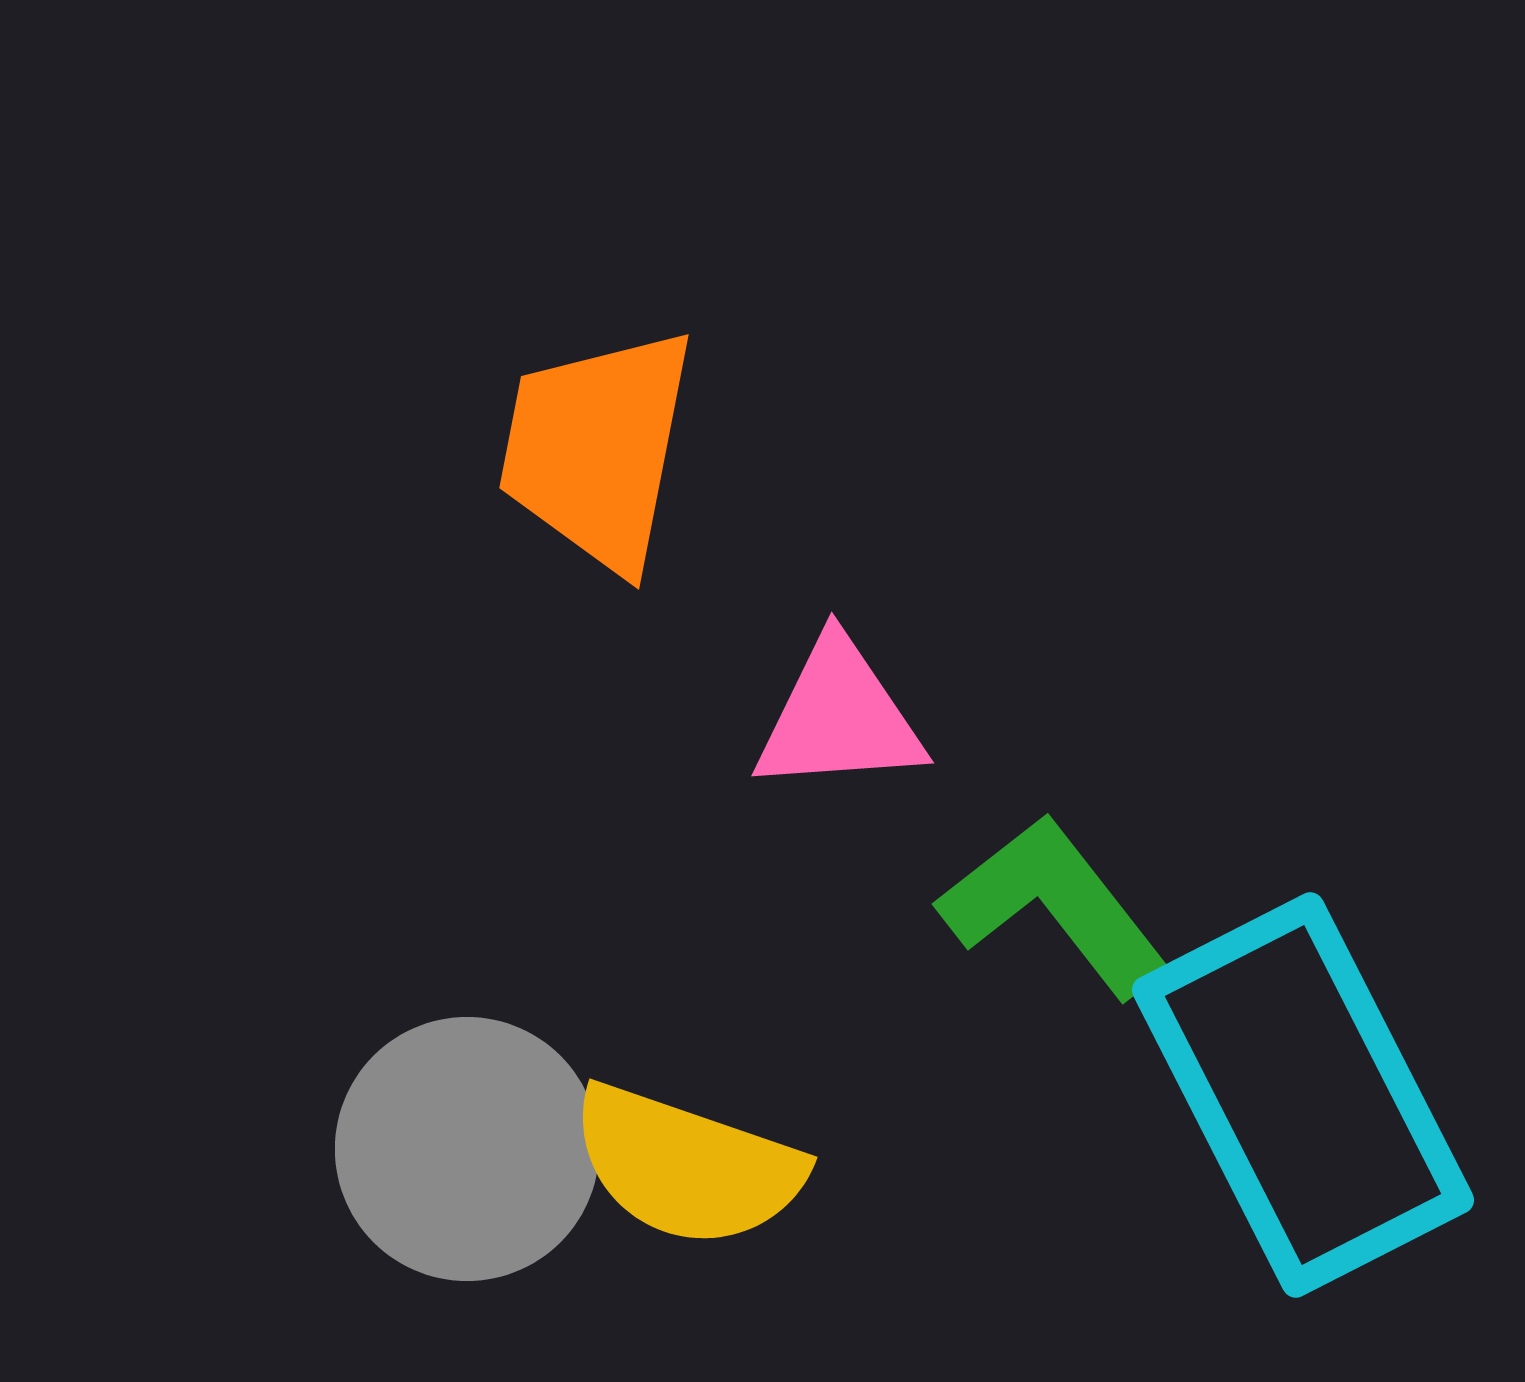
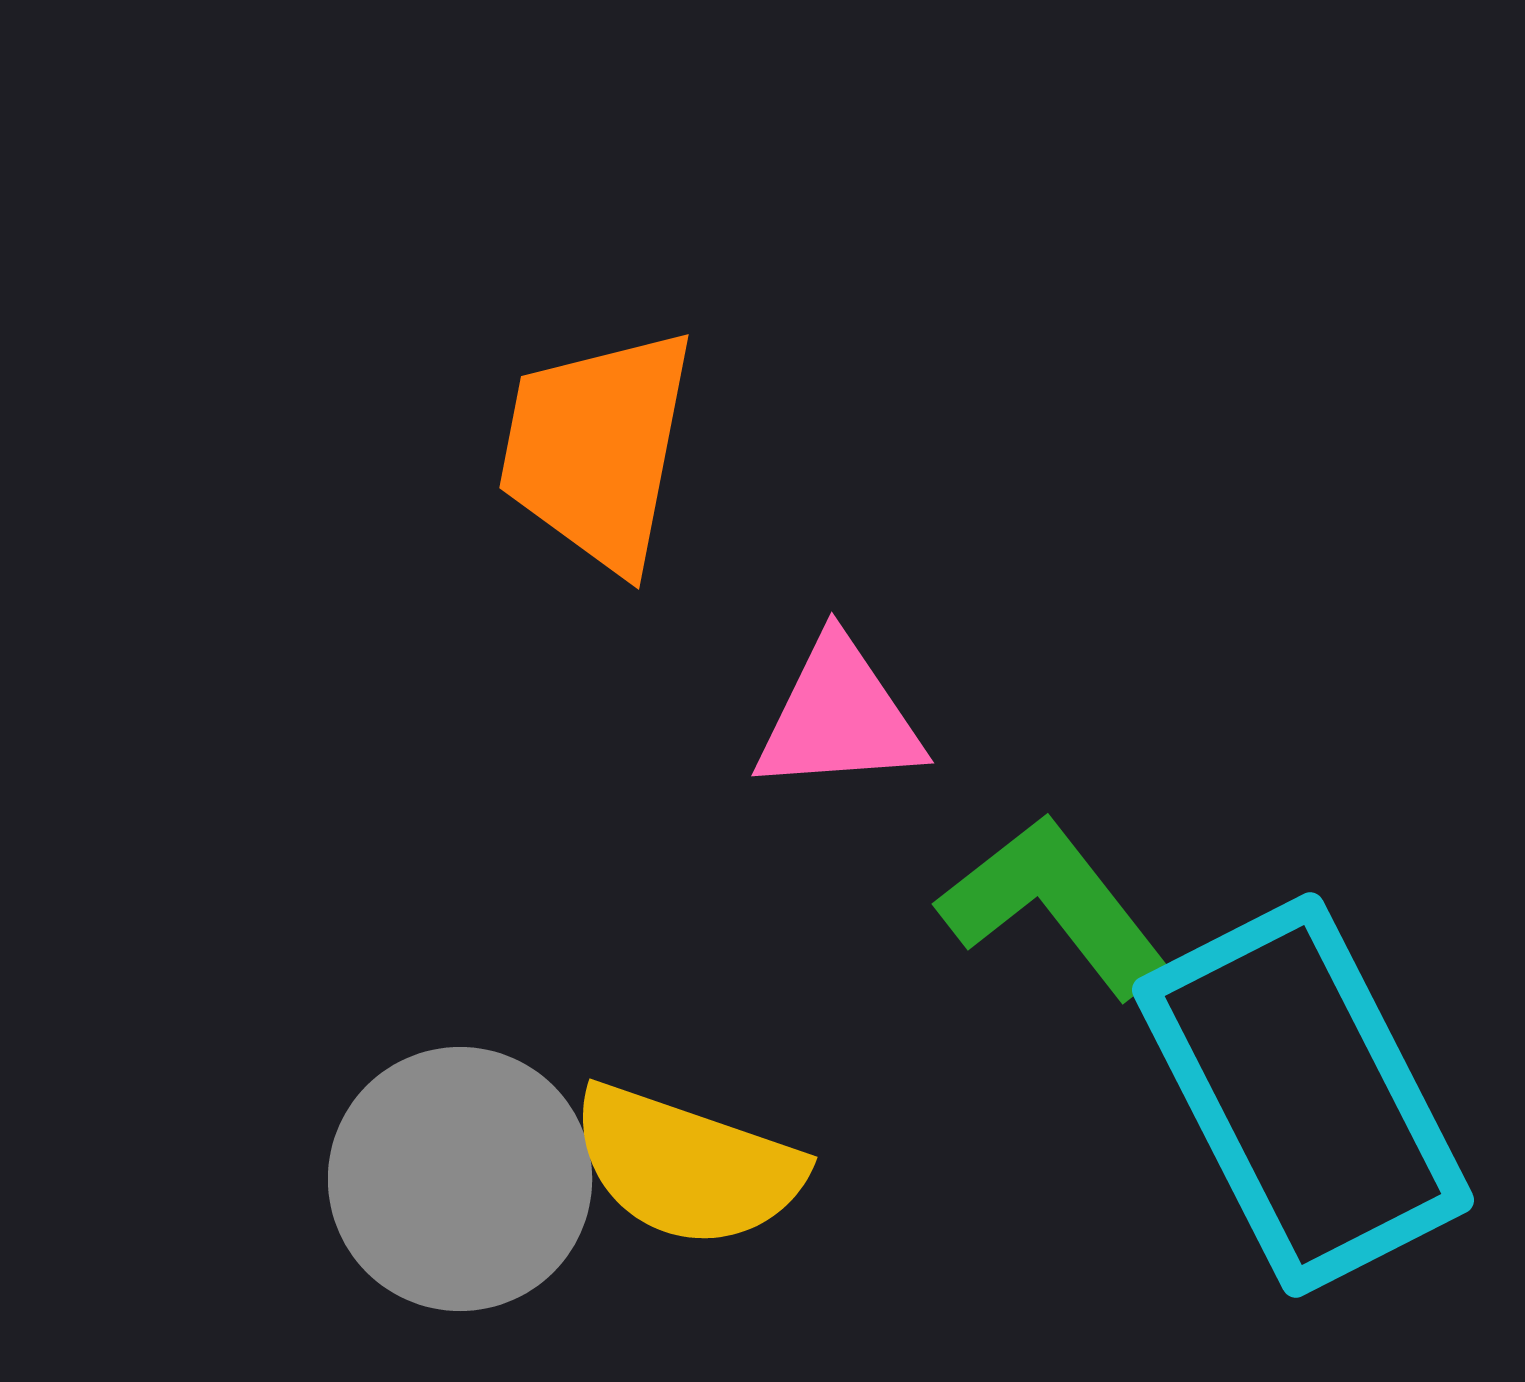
gray circle: moved 7 px left, 30 px down
